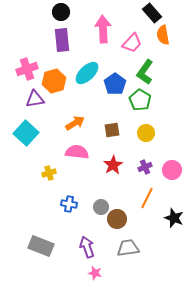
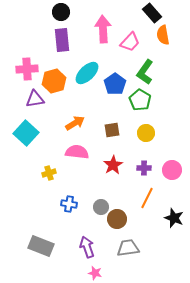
pink trapezoid: moved 2 px left, 1 px up
pink cross: rotated 15 degrees clockwise
purple cross: moved 1 px left, 1 px down; rotated 24 degrees clockwise
